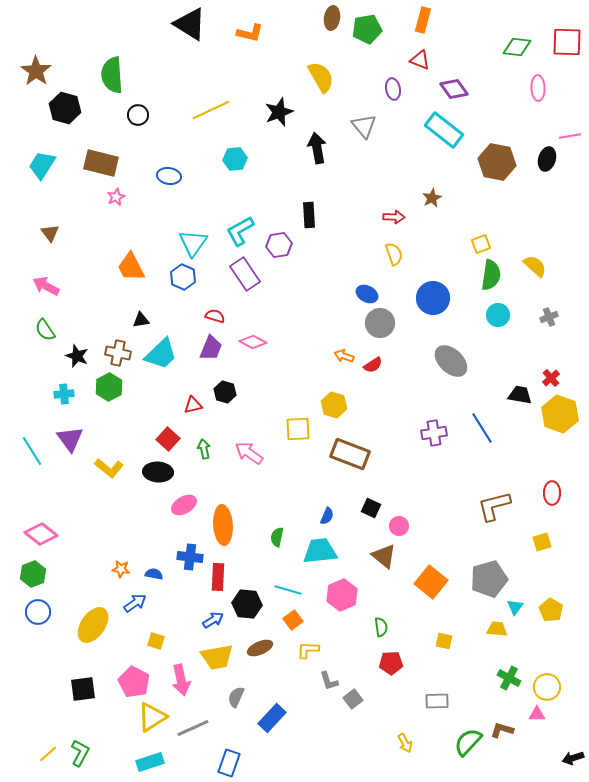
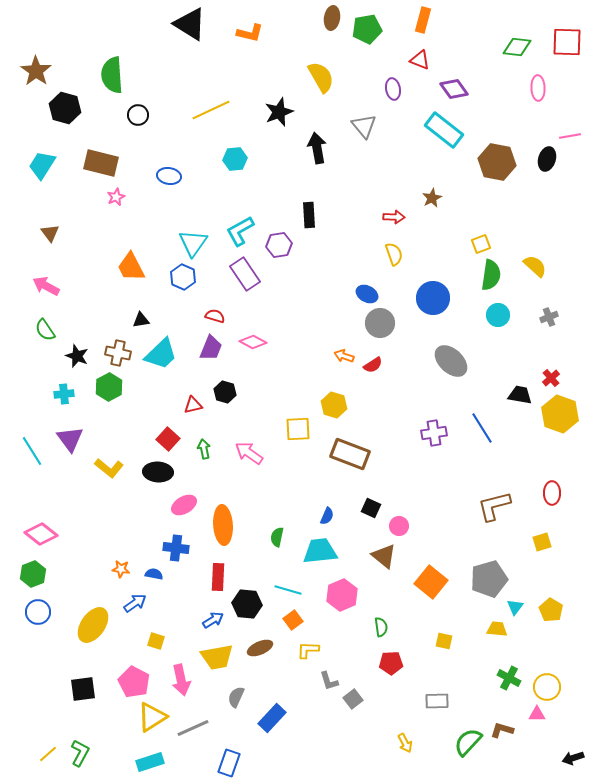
blue cross at (190, 557): moved 14 px left, 9 px up
